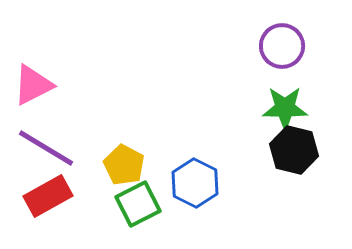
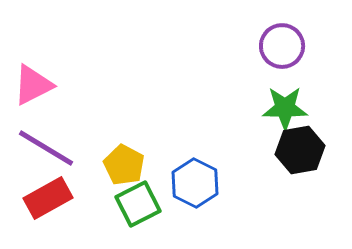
black hexagon: moved 6 px right; rotated 24 degrees counterclockwise
red rectangle: moved 2 px down
